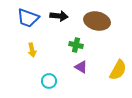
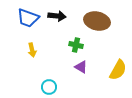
black arrow: moved 2 px left
cyan circle: moved 6 px down
